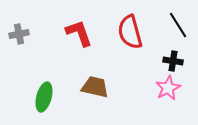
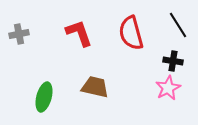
red semicircle: moved 1 px right, 1 px down
